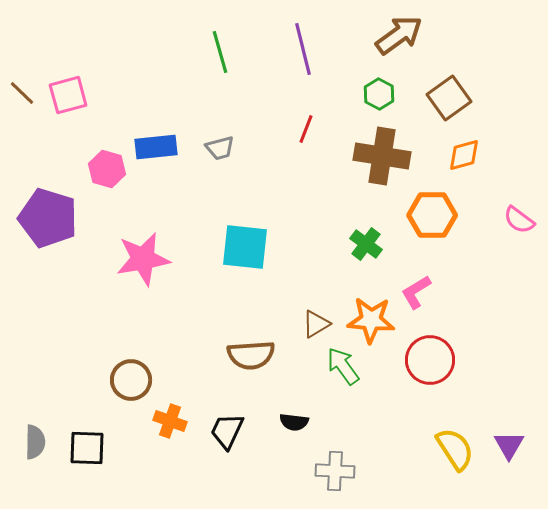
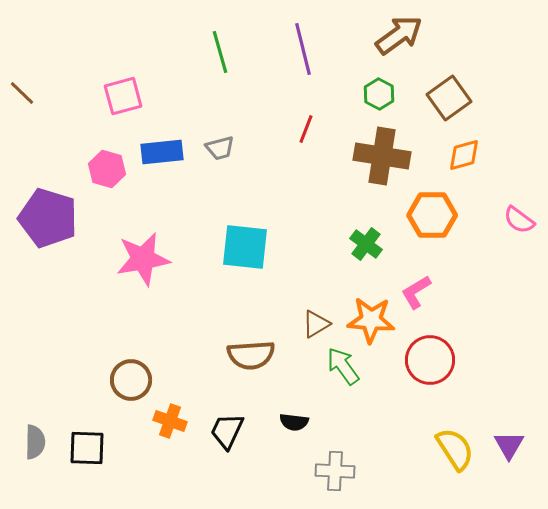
pink square: moved 55 px right, 1 px down
blue rectangle: moved 6 px right, 5 px down
